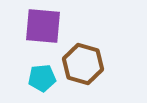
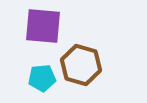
brown hexagon: moved 2 px left, 1 px down
